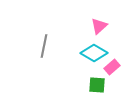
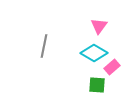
pink triangle: rotated 12 degrees counterclockwise
